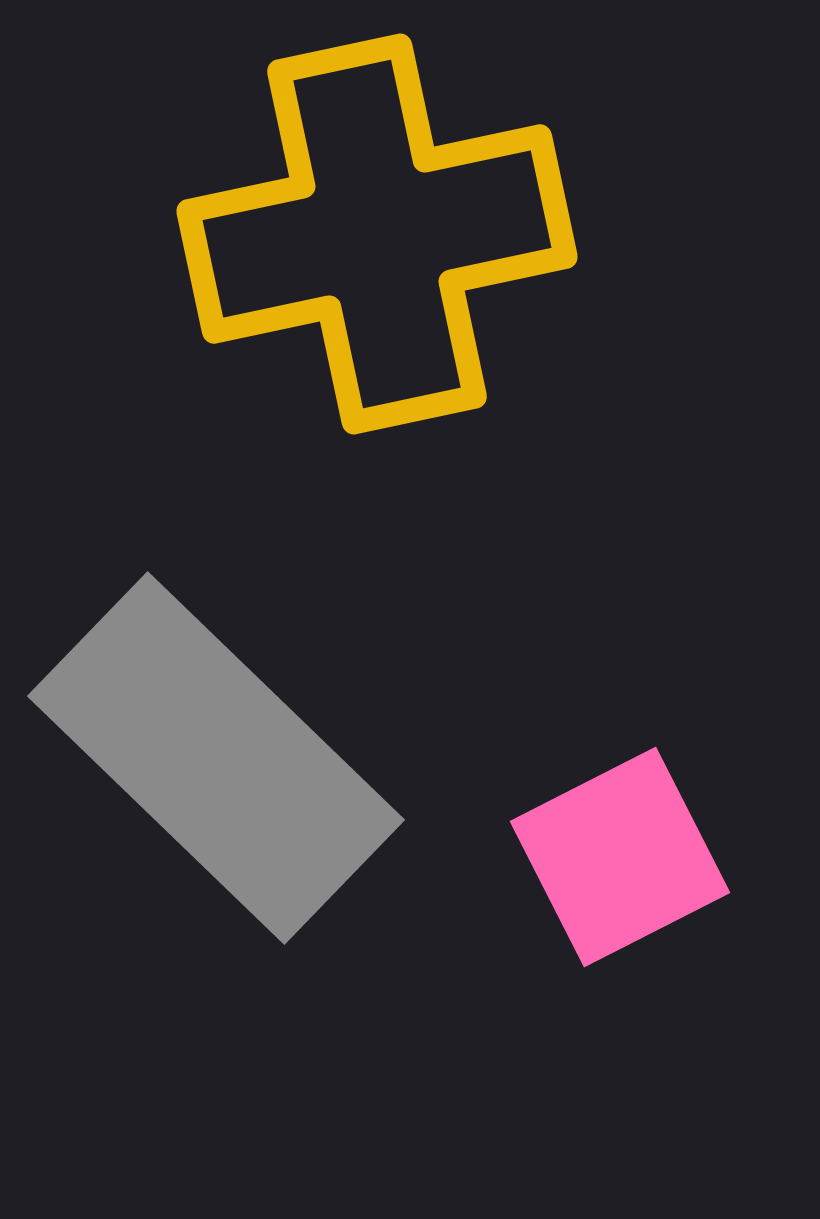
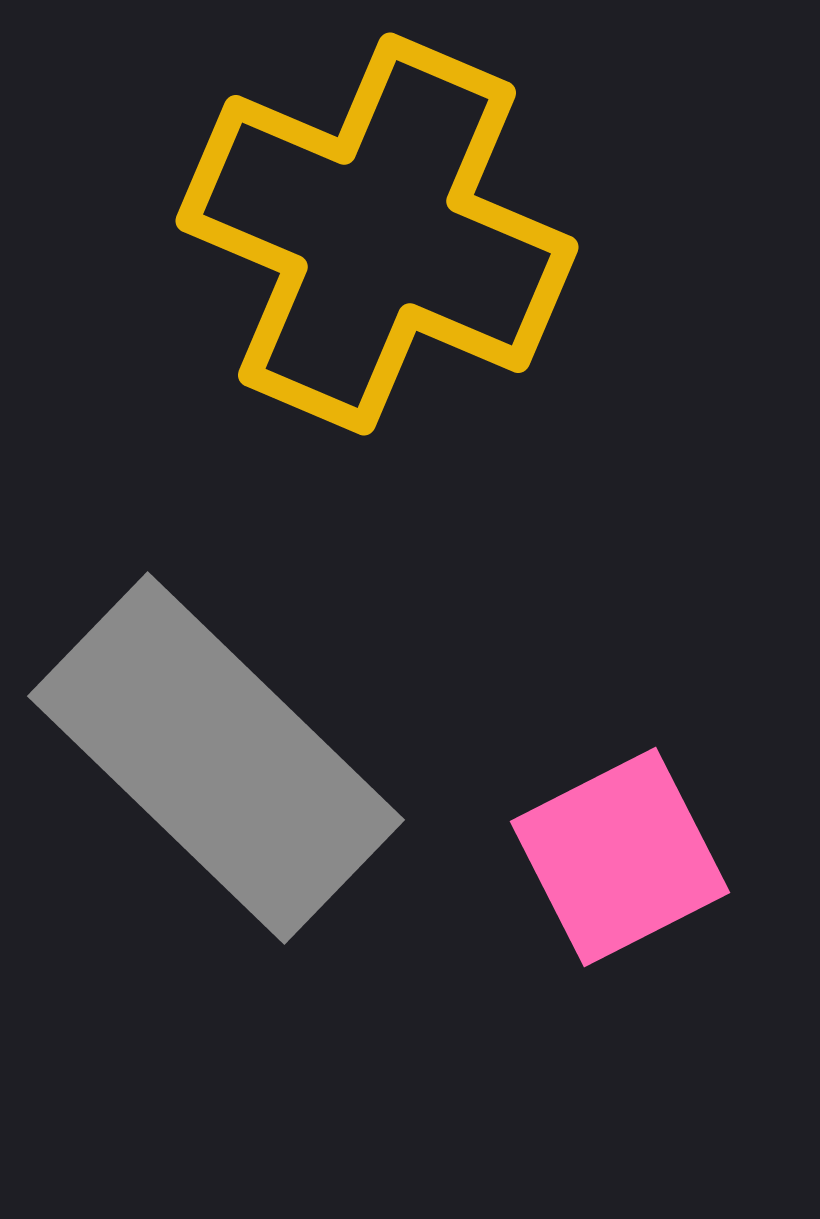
yellow cross: rotated 35 degrees clockwise
